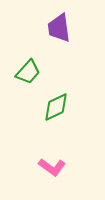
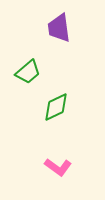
green trapezoid: rotated 8 degrees clockwise
pink L-shape: moved 6 px right
